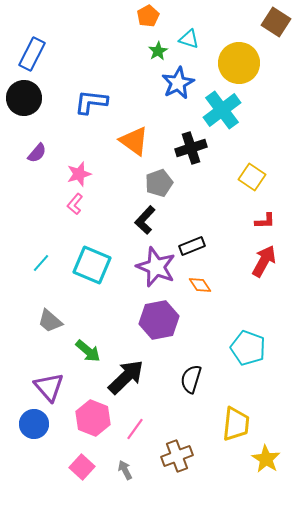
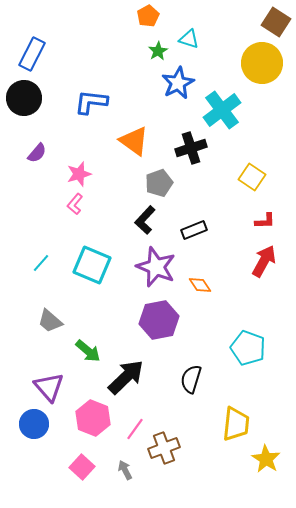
yellow circle: moved 23 px right
black rectangle: moved 2 px right, 16 px up
brown cross: moved 13 px left, 8 px up
